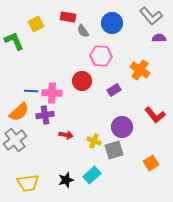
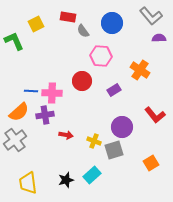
yellow trapezoid: rotated 90 degrees clockwise
